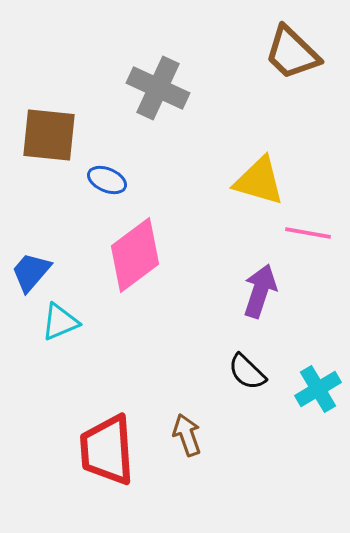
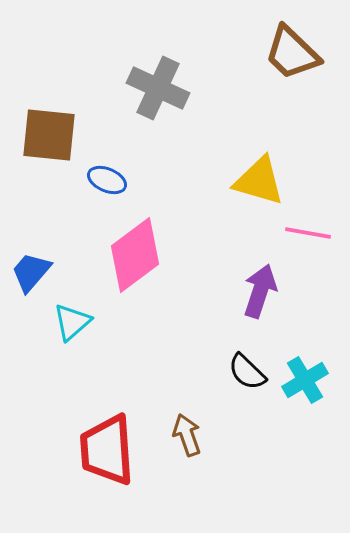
cyan triangle: moved 12 px right; rotated 18 degrees counterclockwise
cyan cross: moved 13 px left, 9 px up
